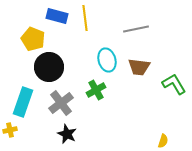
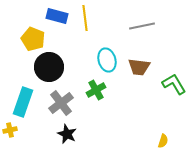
gray line: moved 6 px right, 3 px up
